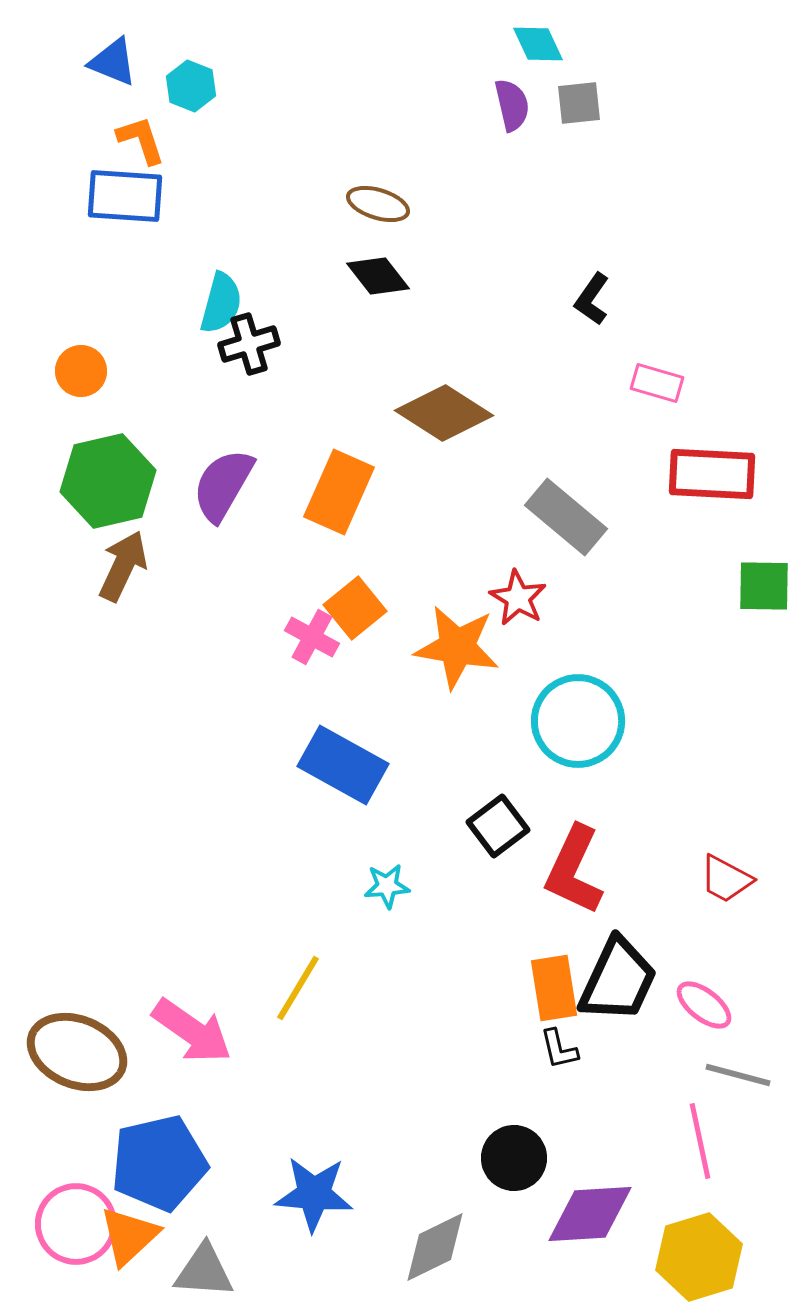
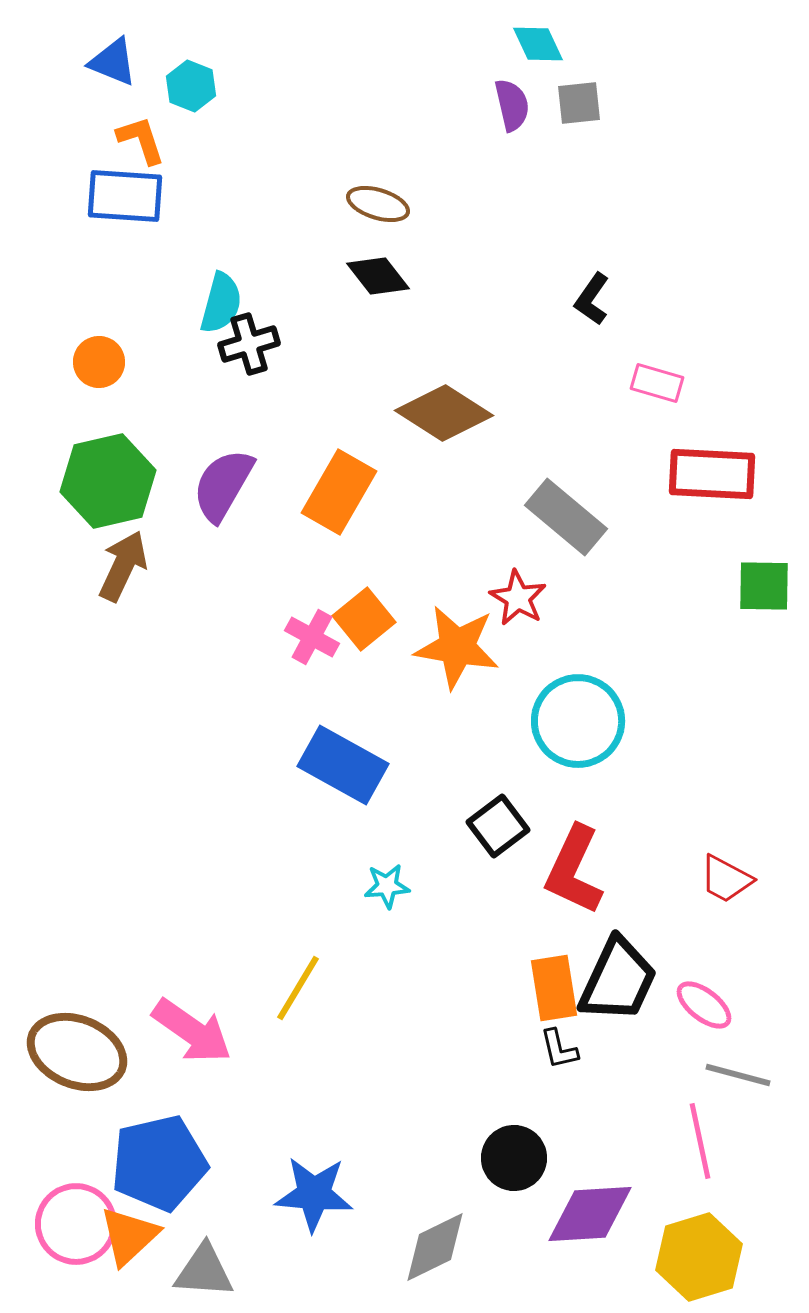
orange circle at (81, 371): moved 18 px right, 9 px up
orange rectangle at (339, 492): rotated 6 degrees clockwise
orange square at (355, 608): moved 9 px right, 11 px down
